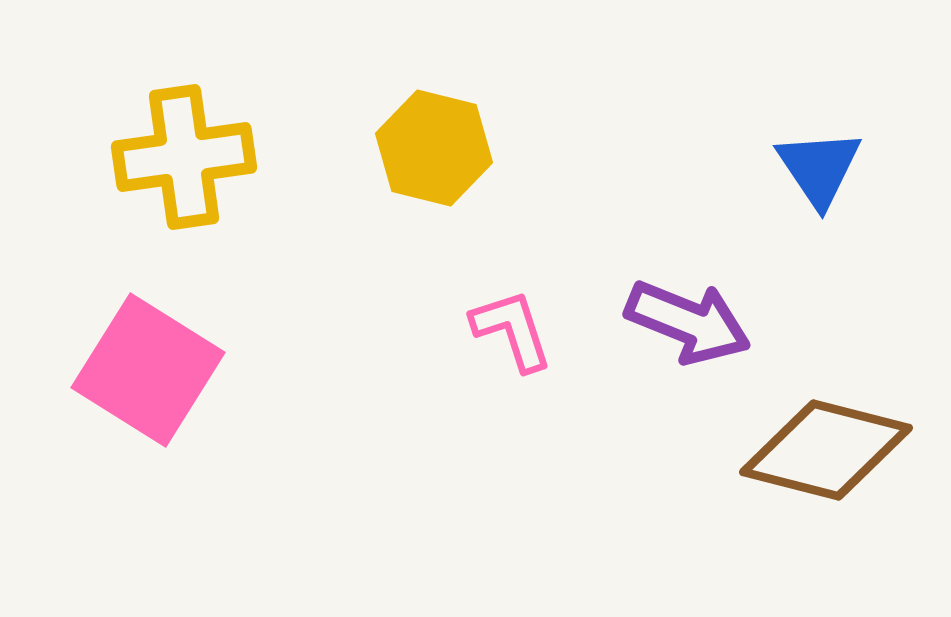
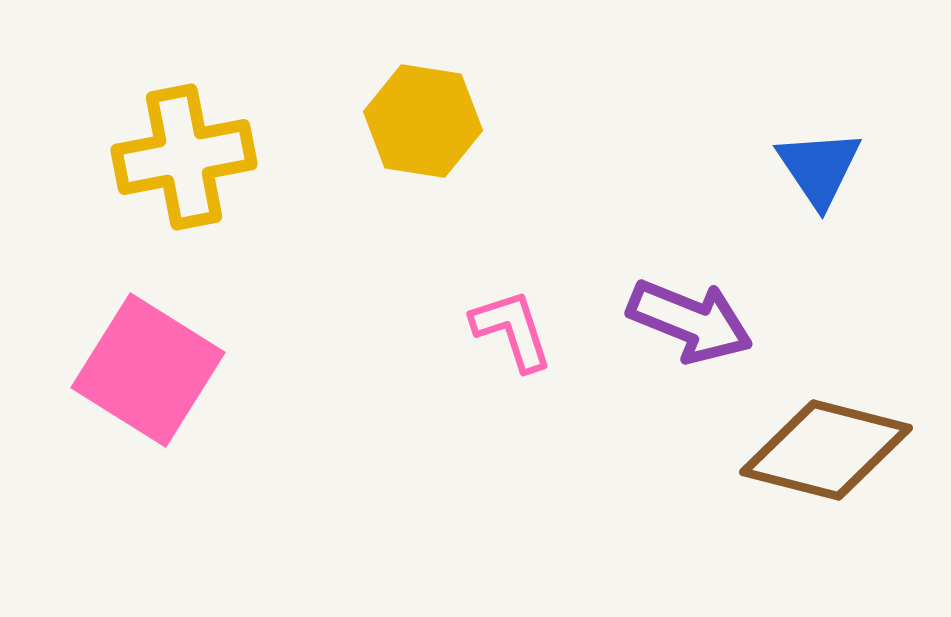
yellow hexagon: moved 11 px left, 27 px up; rotated 5 degrees counterclockwise
yellow cross: rotated 3 degrees counterclockwise
purple arrow: moved 2 px right, 1 px up
